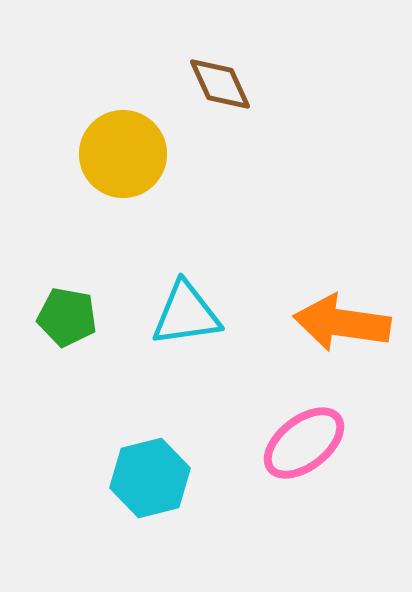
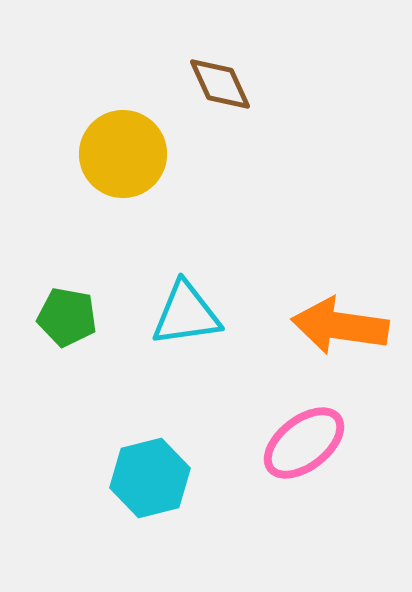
orange arrow: moved 2 px left, 3 px down
